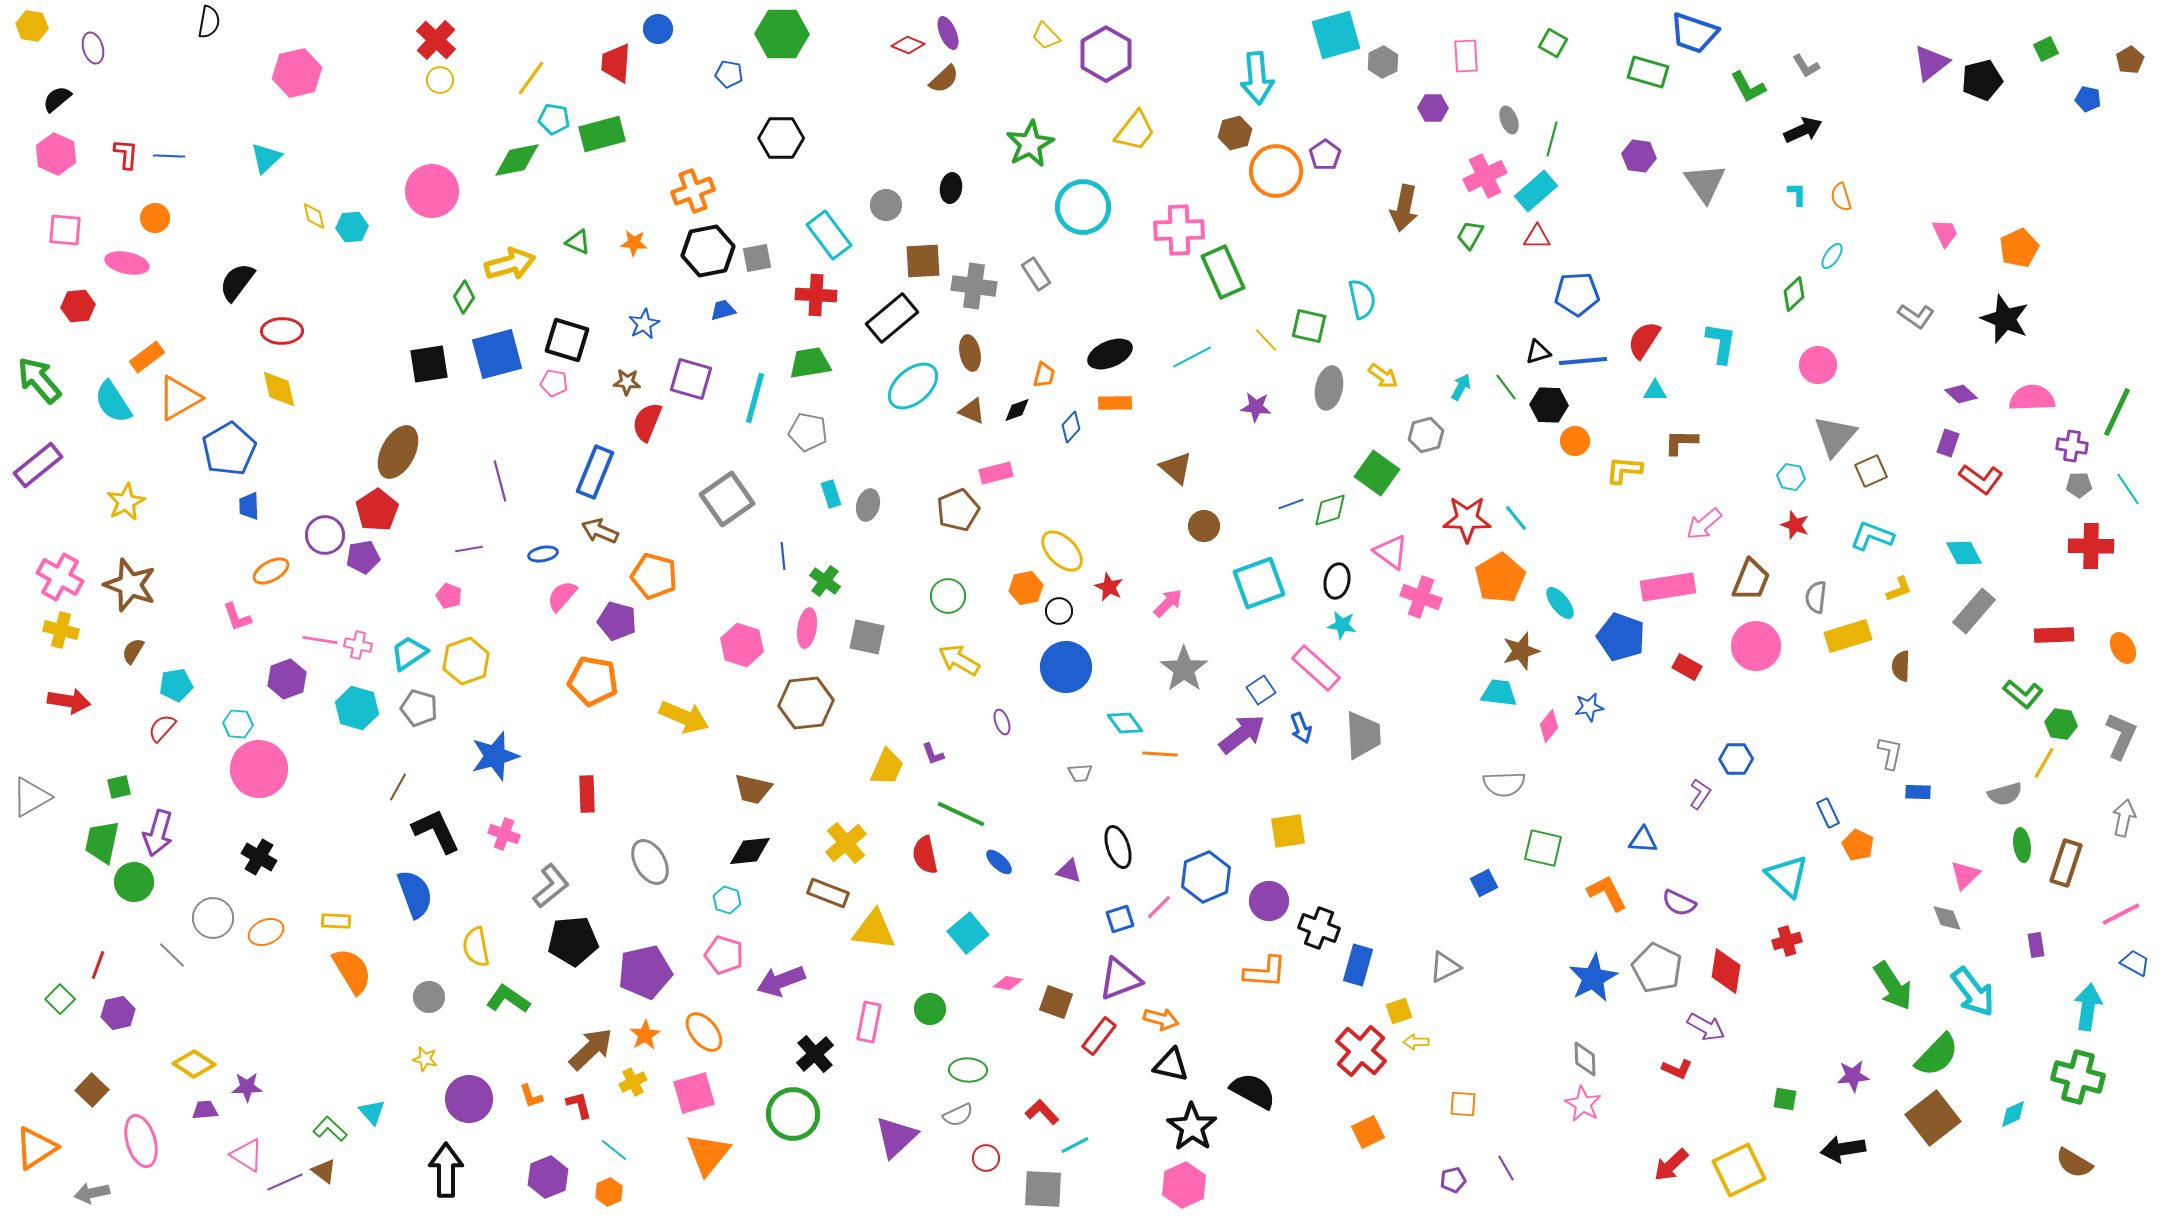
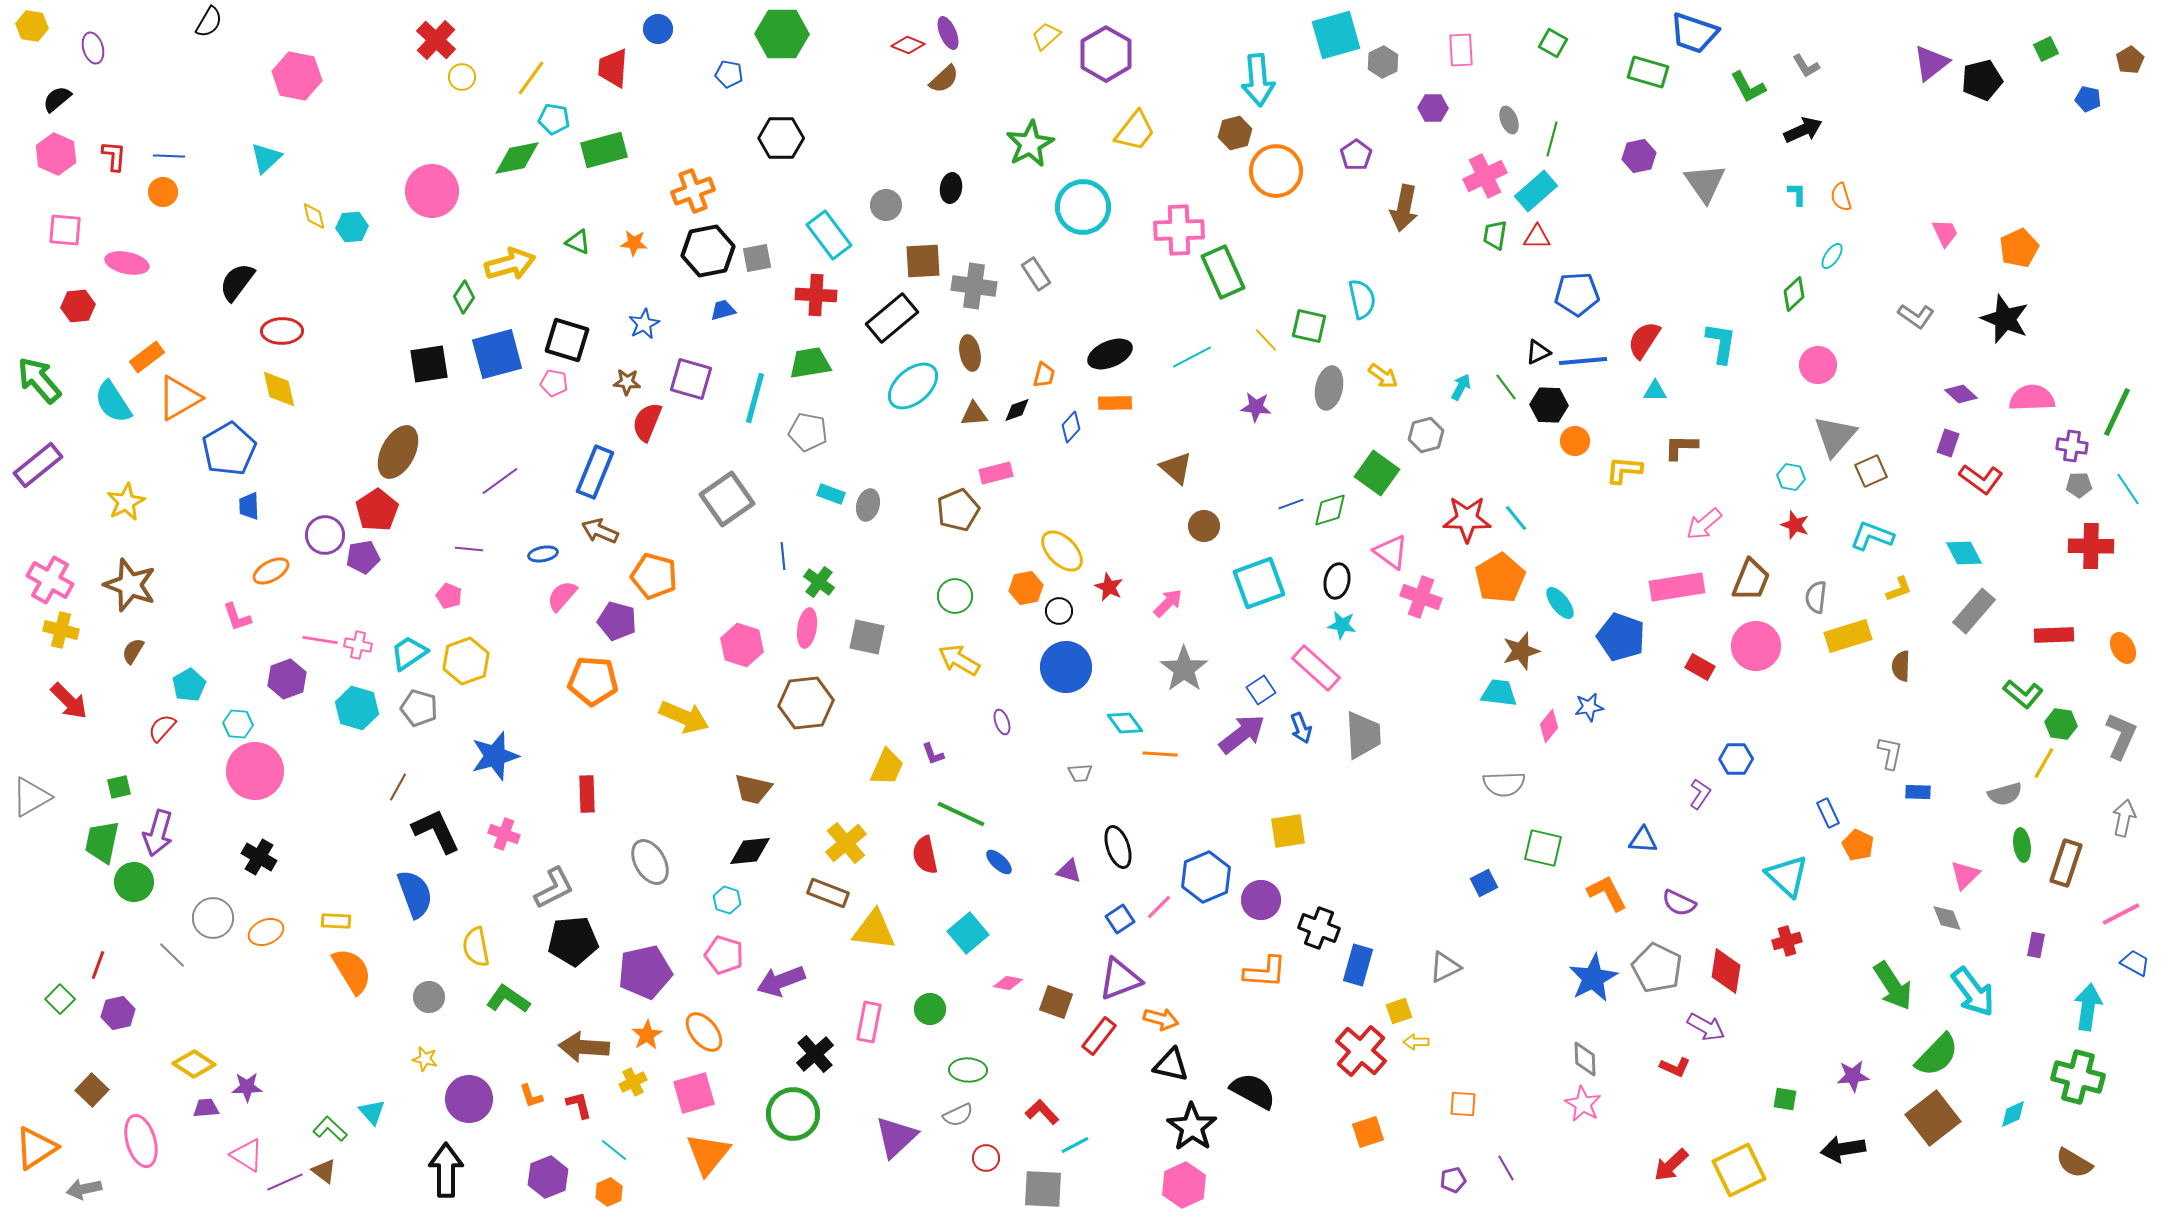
black semicircle at (209, 22): rotated 20 degrees clockwise
yellow trapezoid at (1046, 36): rotated 92 degrees clockwise
pink rectangle at (1466, 56): moved 5 px left, 6 px up
red trapezoid at (616, 63): moved 3 px left, 5 px down
pink hexagon at (297, 73): moved 3 px down; rotated 24 degrees clockwise
cyan arrow at (1257, 78): moved 1 px right, 2 px down
yellow circle at (440, 80): moved 22 px right, 3 px up
green rectangle at (602, 134): moved 2 px right, 16 px down
red L-shape at (126, 154): moved 12 px left, 2 px down
purple pentagon at (1325, 155): moved 31 px right
purple hexagon at (1639, 156): rotated 20 degrees counterclockwise
green diamond at (517, 160): moved 2 px up
orange circle at (155, 218): moved 8 px right, 26 px up
green trapezoid at (1470, 235): moved 25 px right; rotated 20 degrees counterclockwise
black triangle at (1538, 352): rotated 8 degrees counterclockwise
brown triangle at (972, 411): moved 2 px right, 3 px down; rotated 28 degrees counterclockwise
brown L-shape at (1681, 442): moved 5 px down
purple line at (500, 481): rotated 69 degrees clockwise
cyan rectangle at (831, 494): rotated 52 degrees counterclockwise
purple line at (469, 549): rotated 16 degrees clockwise
pink cross at (60, 577): moved 10 px left, 3 px down
green cross at (825, 581): moved 6 px left, 1 px down
pink rectangle at (1668, 587): moved 9 px right
green circle at (948, 596): moved 7 px right
red rectangle at (1687, 667): moved 13 px right
orange pentagon at (593, 681): rotated 6 degrees counterclockwise
cyan pentagon at (176, 685): moved 13 px right; rotated 20 degrees counterclockwise
red arrow at (69, 701): rotated 36 degrees clockwise
pink circle at (259, 769): moved 4 px left, 2 px down
gray L-shape at (551, 886): moved 3 px right, 2 px down; rotated 12 degrees clockwise
purple circle at (1269, 901): moved 8 px left, 1 px up
blue square at (1120, 919): rotated 16 degrees counterclockwise
purple rectangle at (2036, 945): rotated 20 degrees clockwise
orange star at (645, 1035): moved 2 px right
brown arrow at (591, 1049): moved 7 px left, 2 px up; rotated 132 degrees counterclockwise
red L-shape at (1677, 1069): moved 2 px left, 2 px up
purple trapezoid at (205, 1110): moved 1 px right, 2 px up
orange square at (1368, 1132): rotated 8 degrees clockwise
gray arrow at (92, 1193): moved 8 px left, 4 px up
